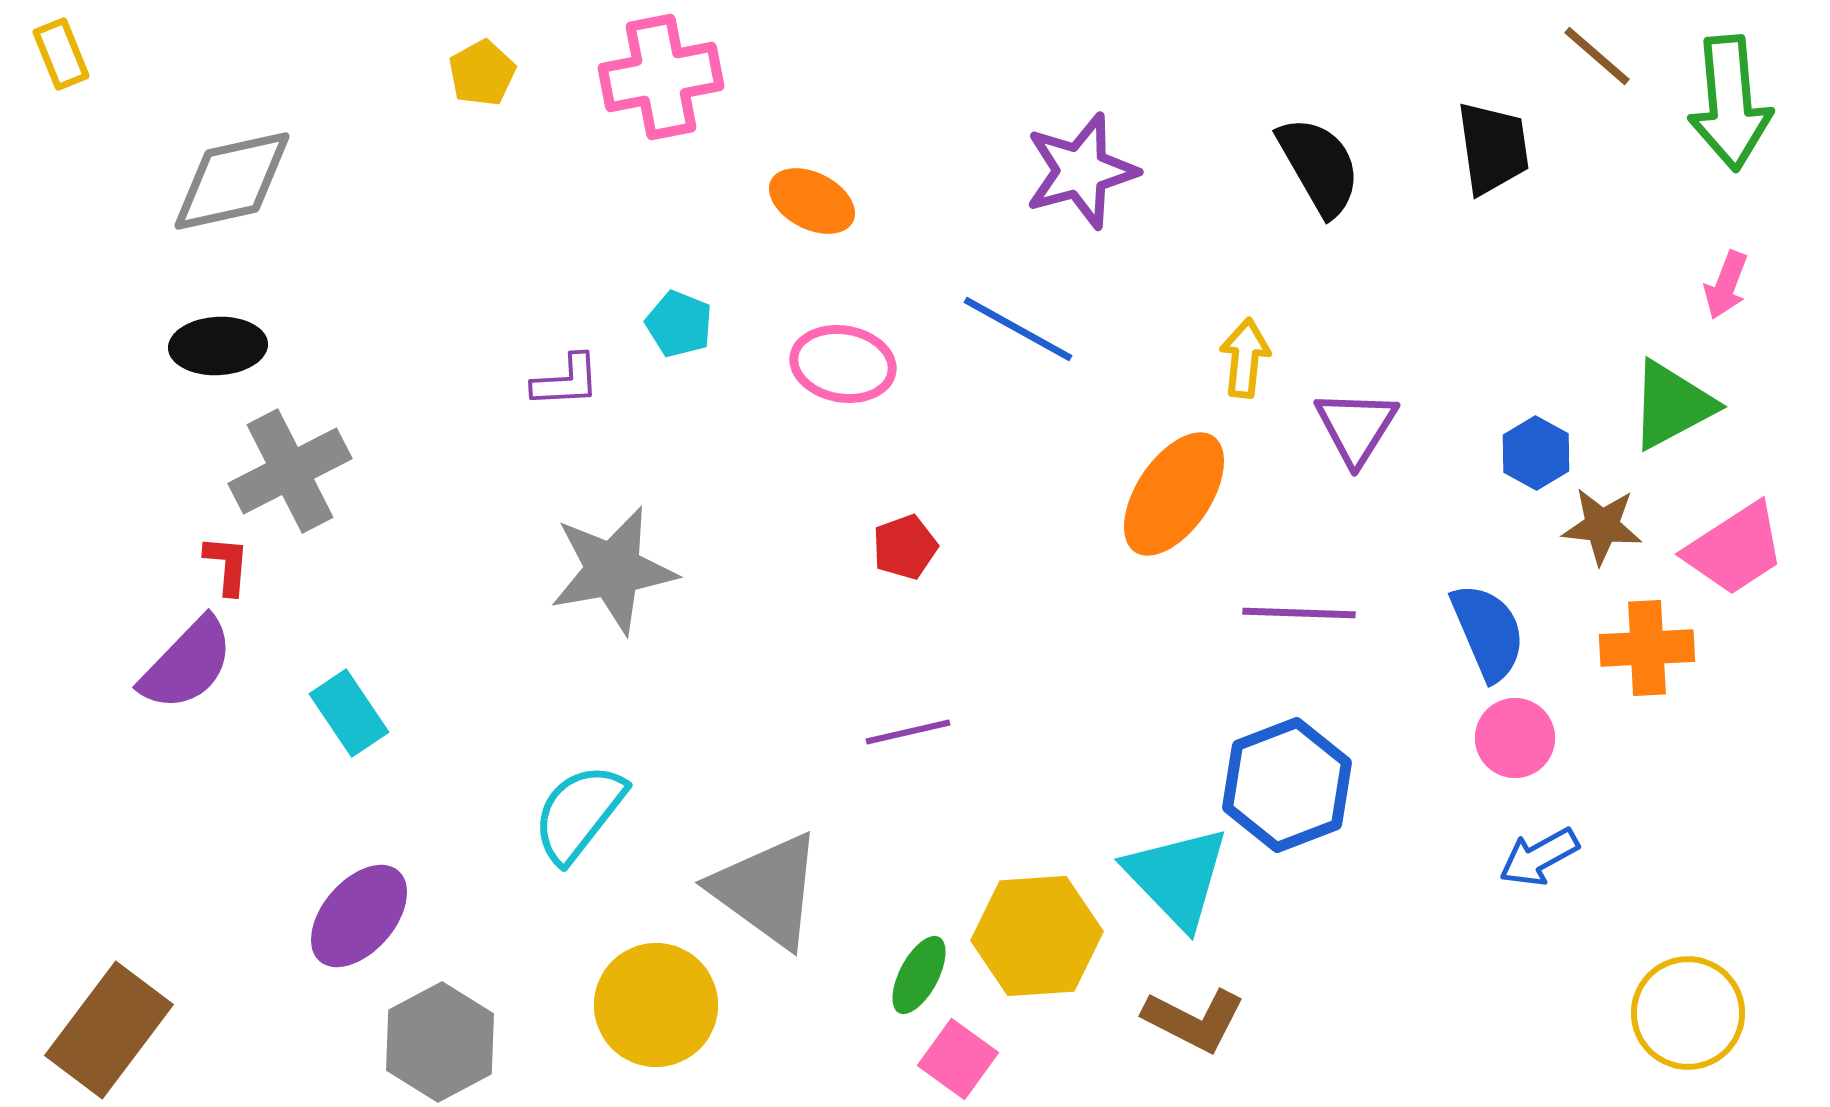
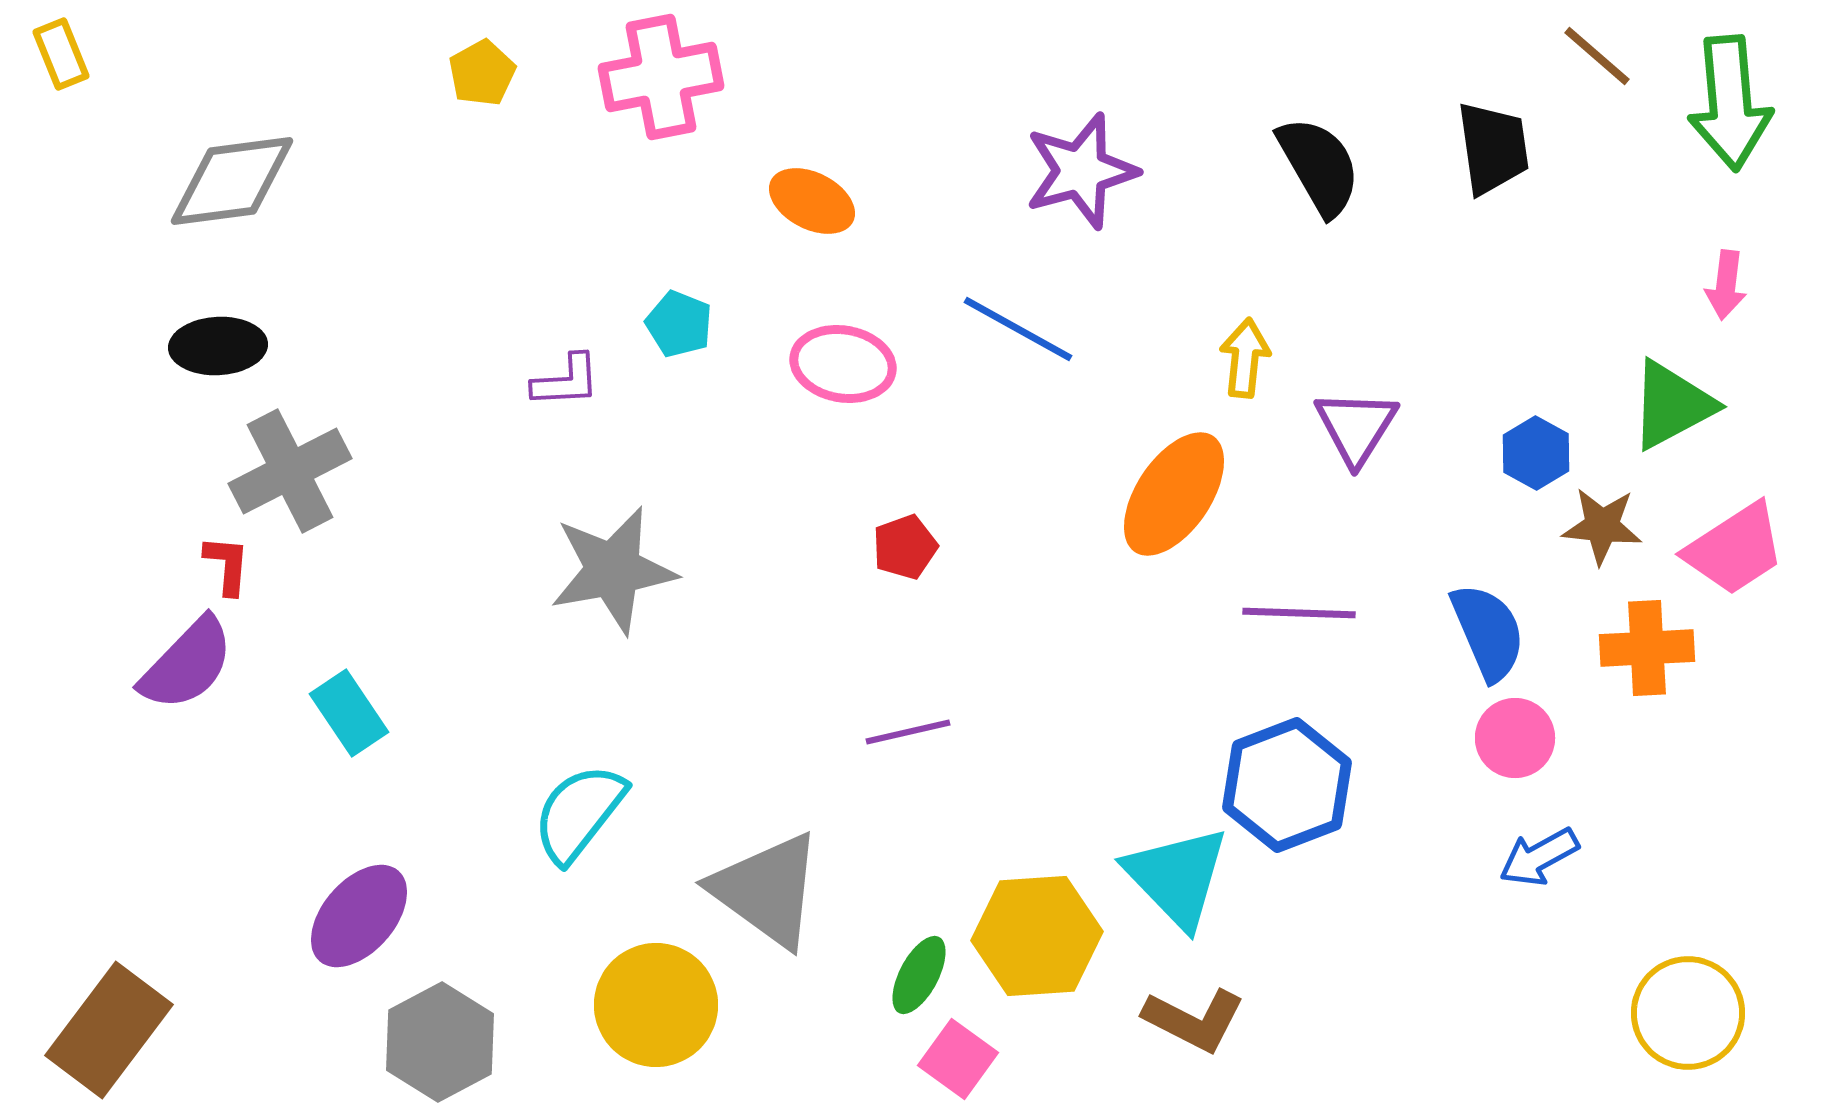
gray diamond at (232, 181): rotated 5 degrees clockwise
pink arrow at (1726, 285): rotated 14 degrees counterclockwise
